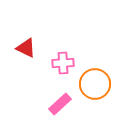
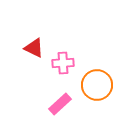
red triangle: moved 8 px right
orange circle: moved 2 px right, 1 px down
